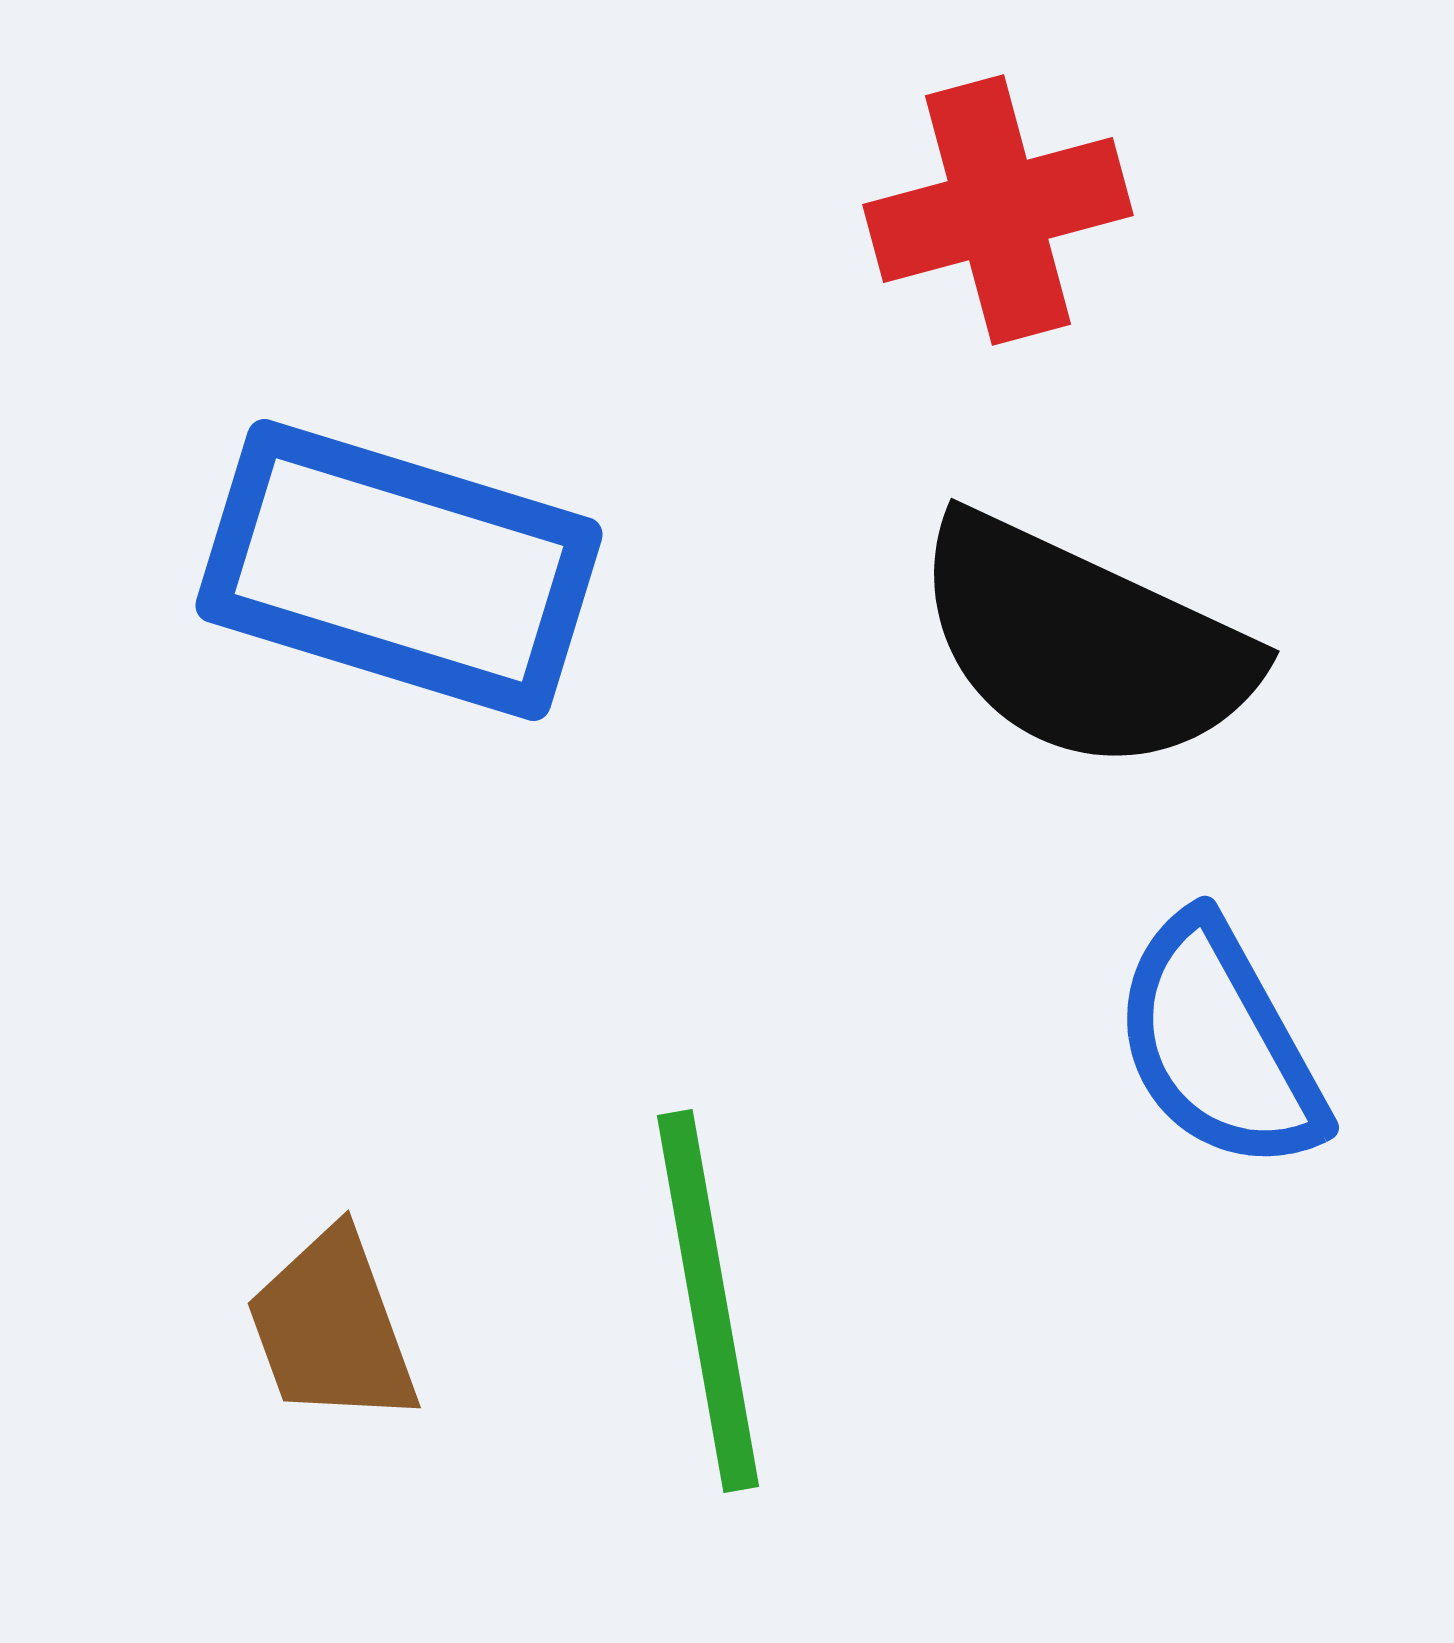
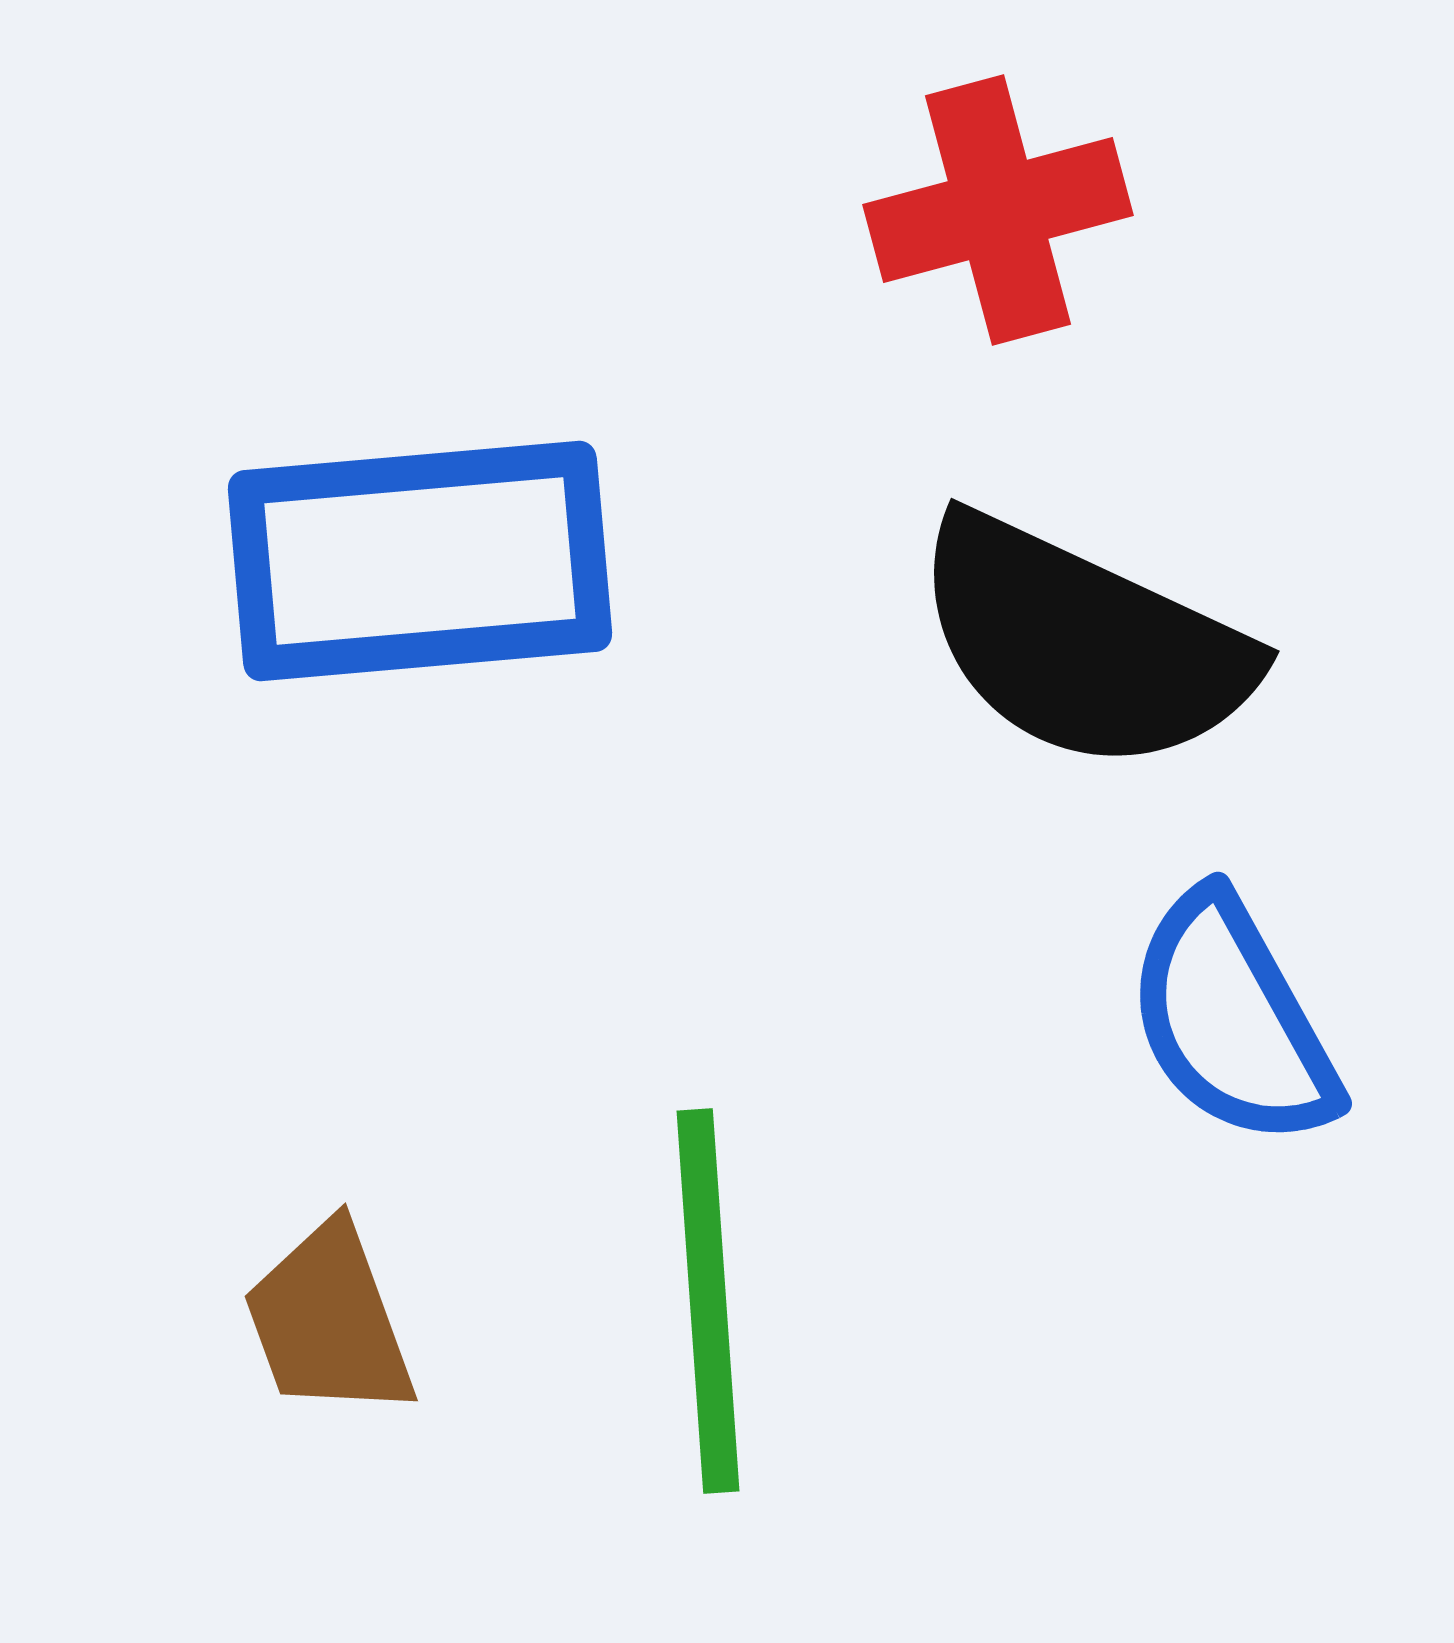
blue rectangle: moved 21 px right, 9 px up; rotated 22 degrees counterclockwise
blue semicircle: moved 13 px right, 24 px up
green line: rotated 6 degrees clockwise
brown trapezoid: moved 3 px left, 7 px up
